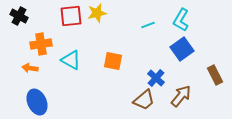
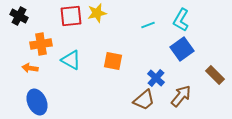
brown rectangle: rotated 18 degrees counterclockwise
